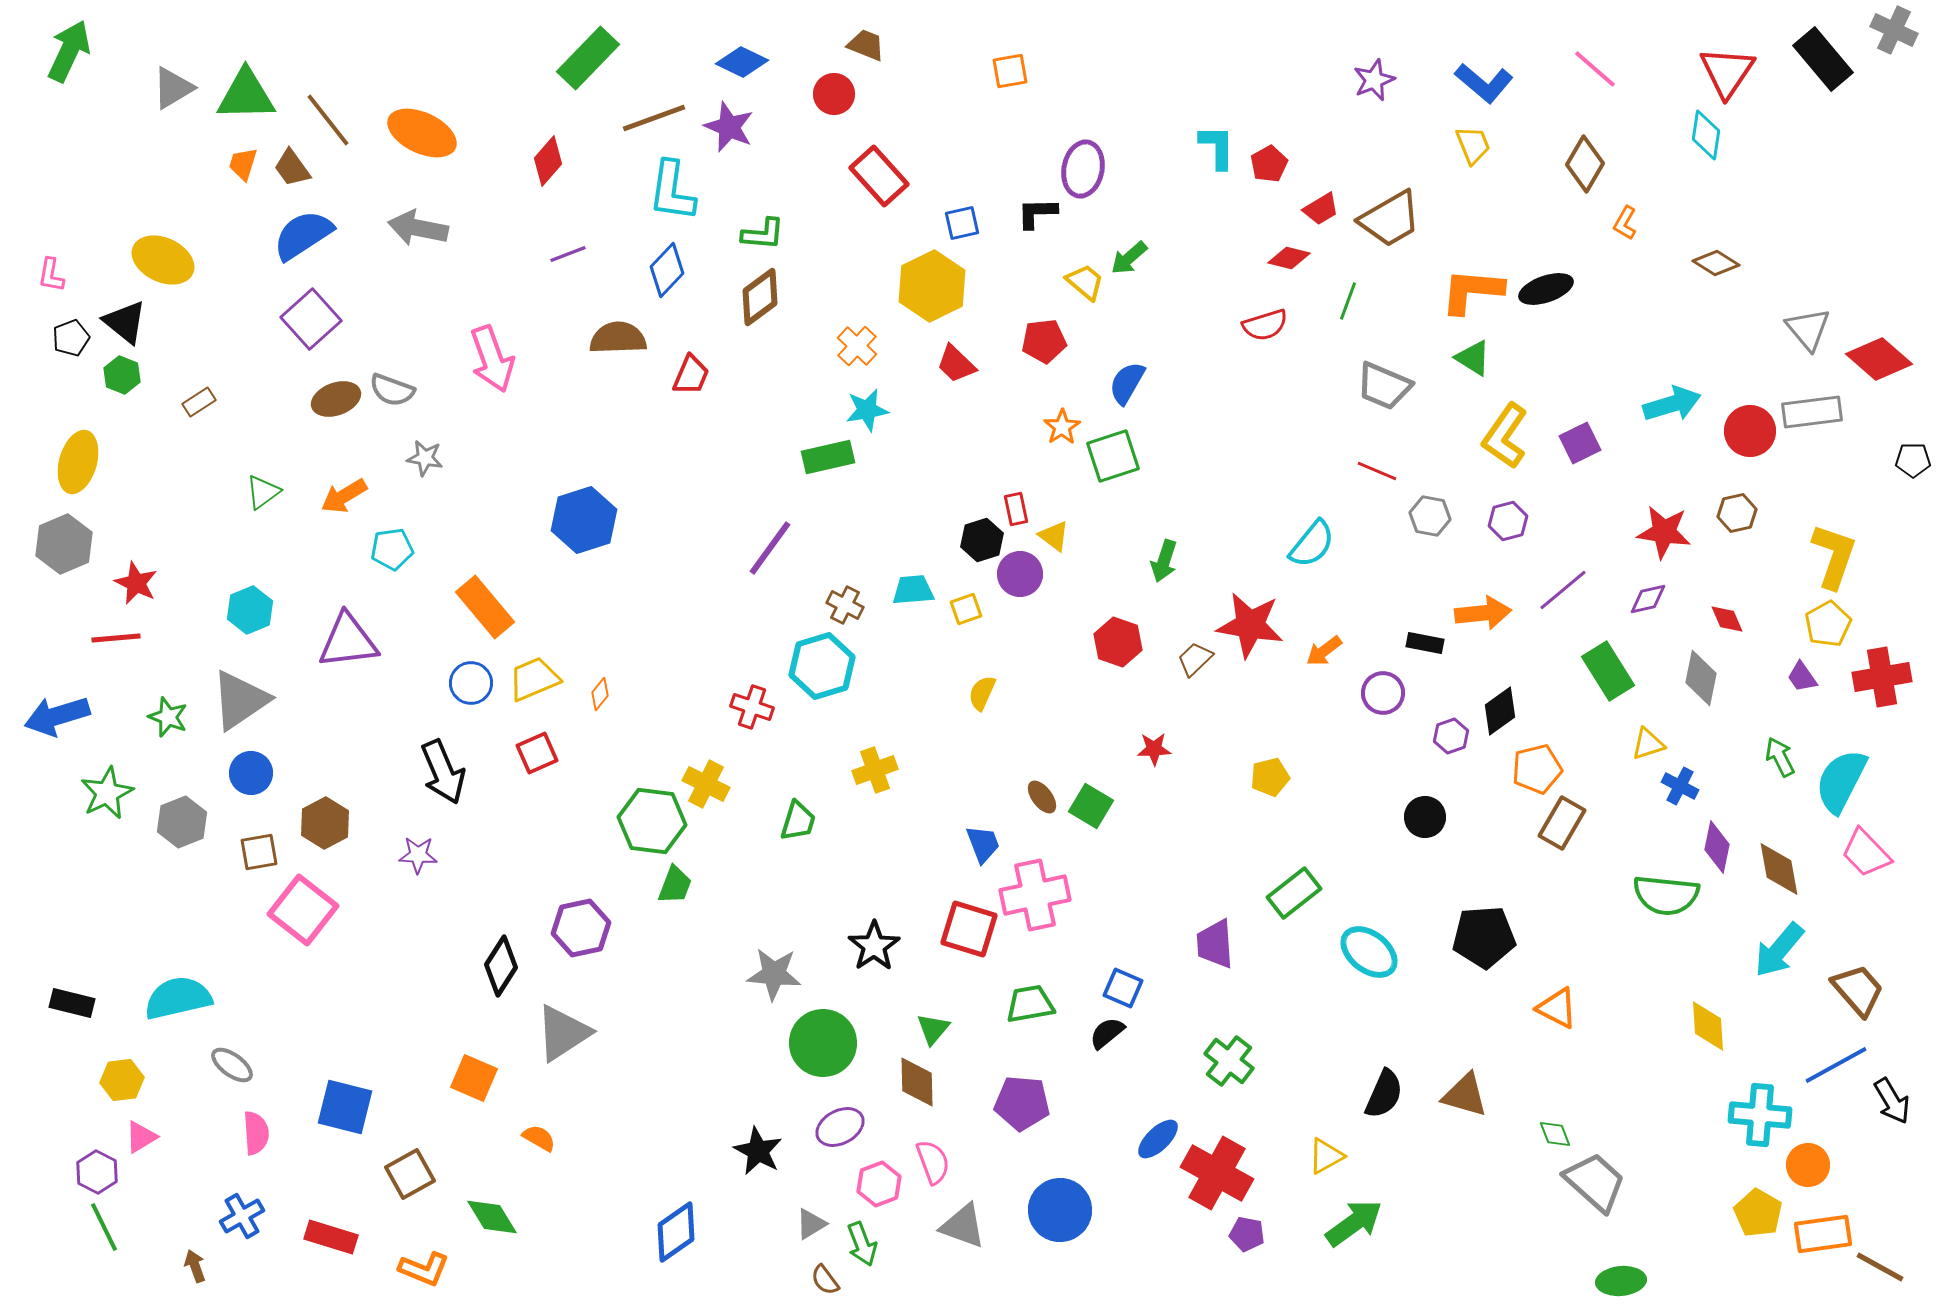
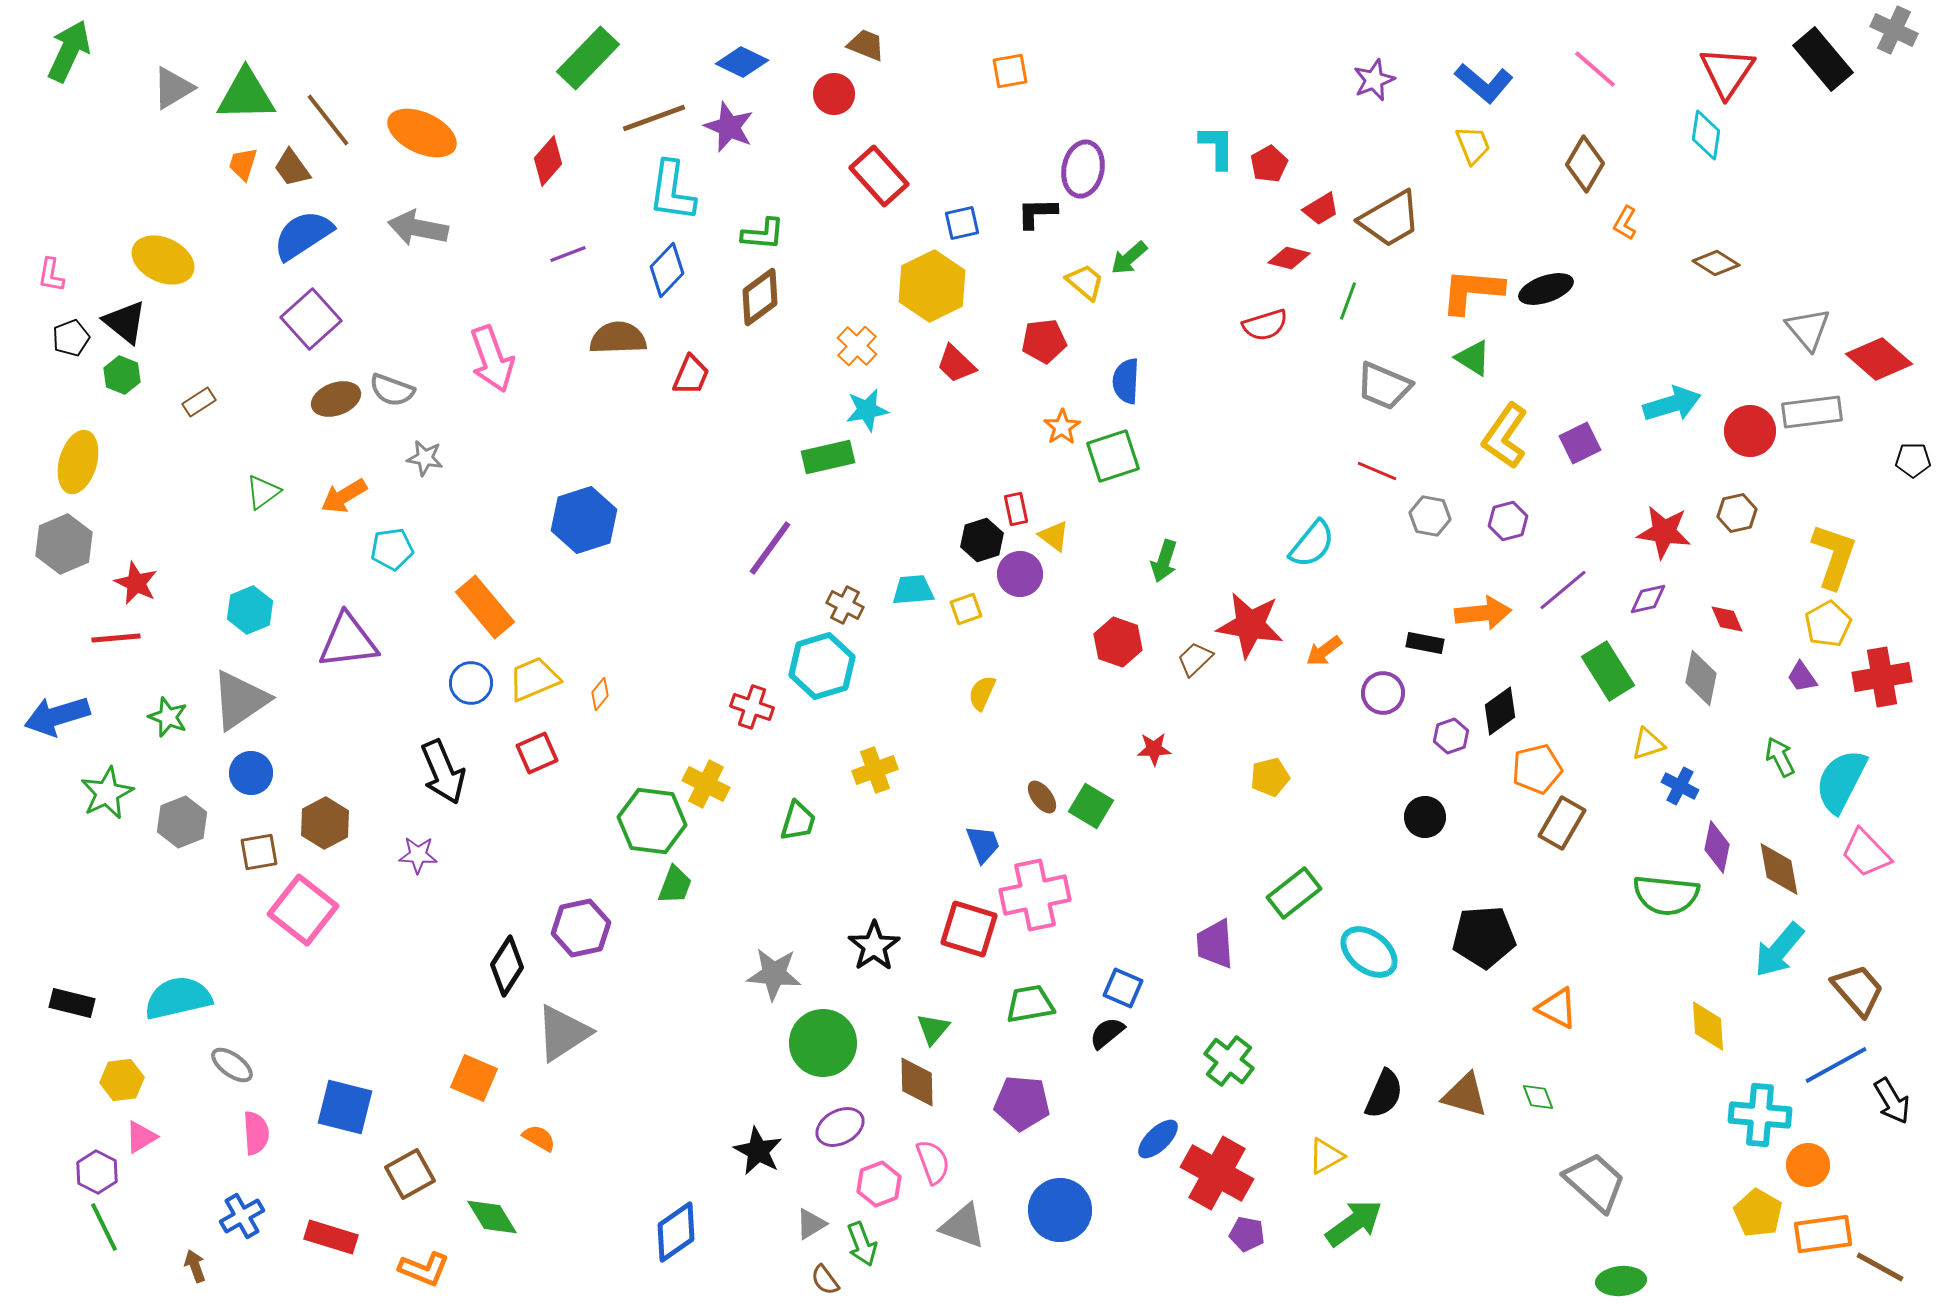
blue semicircle at (1127, 383): moved 1 px left, 2 px up; rotated 27 degrees counterclockwise
black diamond at (501, 966): moved 6 px right
green diamond at (1555, 1134): moved 17 px left, 37 px up
